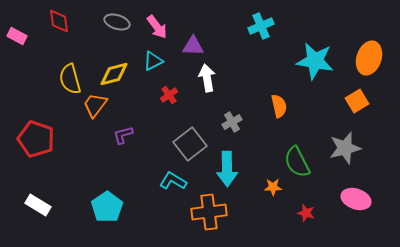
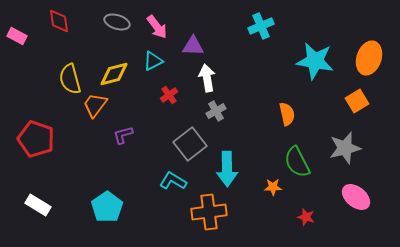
orange semicircle: moved 8 px right, 8 px down
gray cross: moved 16 px left, 11 px up
pink ellipse: moved 2 px up; rotated 20 degrees clockwise
red star: moved 4 px down
